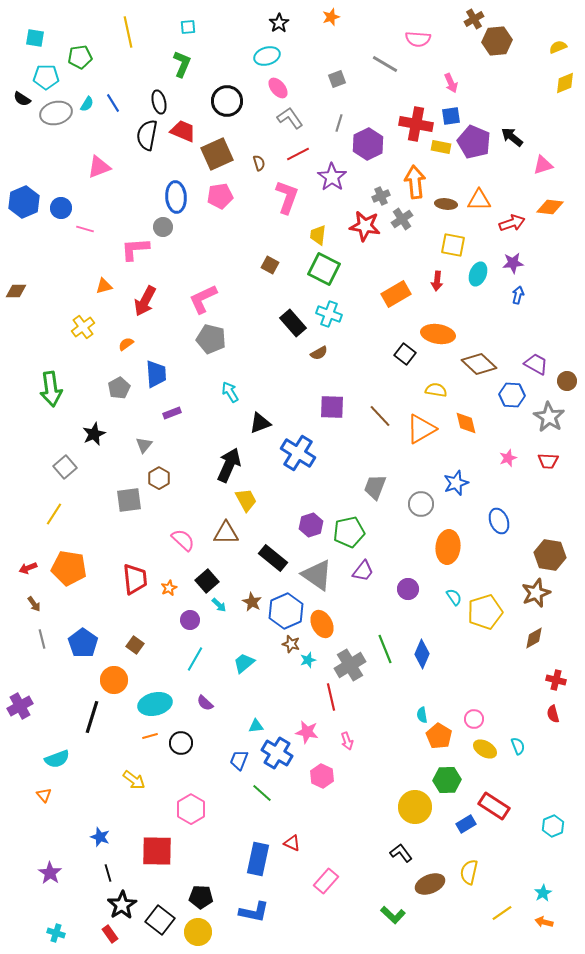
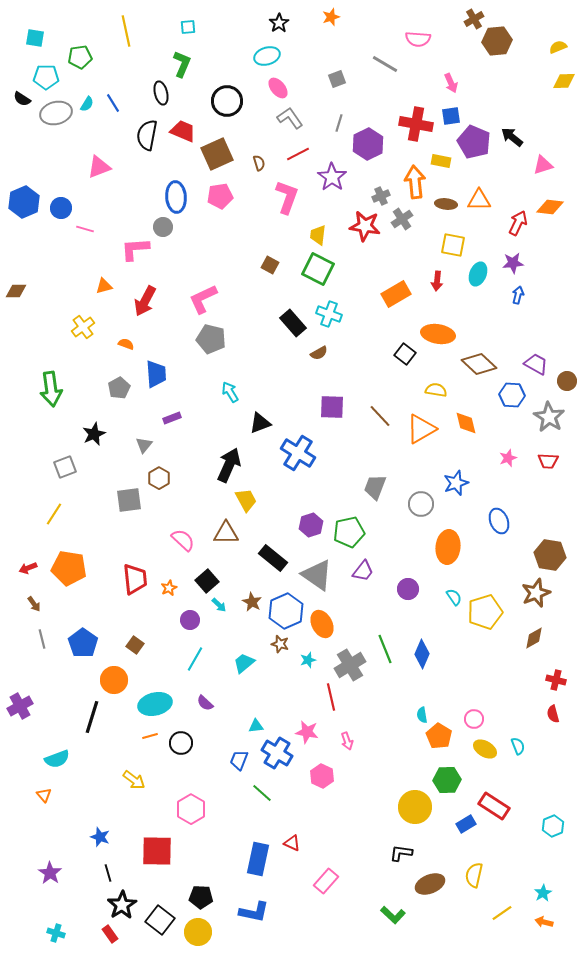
yellow line at (128, 32): moved 2 px left, 1 px up
yellow diamond at (565, 83): moved 1 px left, 2 px up; rotated 20 degrees clockwise
black ellipse at (159, 102): moved 2 px right, 9 px up
yellow rectangle at (441, 147): moved 14 px down
red arrow at (512, 223): moved 6 px right; rotated 45 degrees counterclockwise
green square at (324, 269): moved 6 px left
orange semicircle at (126, 344): rotated 56 degrees clockwise
purple rectangle at (172, 413): moved 5 px down
gray square at (65, 467): rotated 20 degrees clockwise
brown star at (291, 644): moved 11 px left
black L-shape at (401, 853): rotated 45 degrees counterclockwise
yellow semicircle at (469, 872): moved 5 px right, 3 px down
